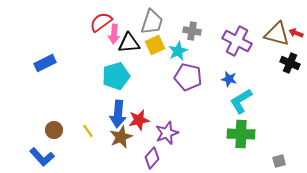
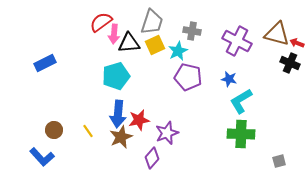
red arrow: moved 1 px right, 10 px down
